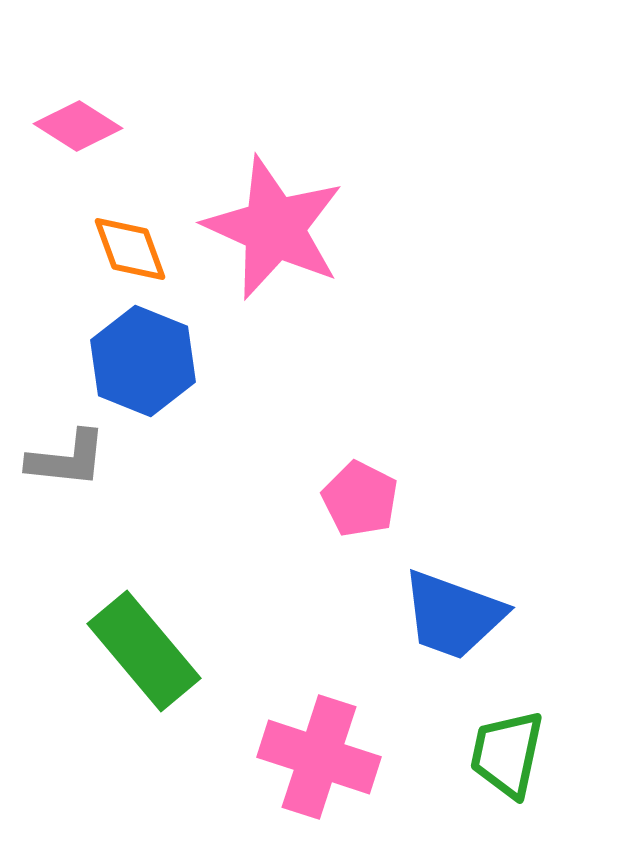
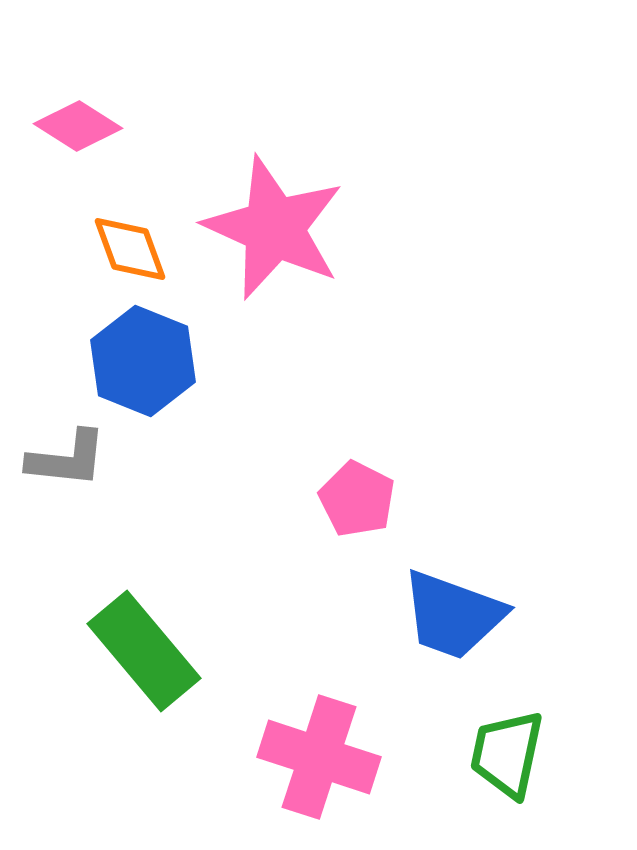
pink pentagon: moved 3 px left
